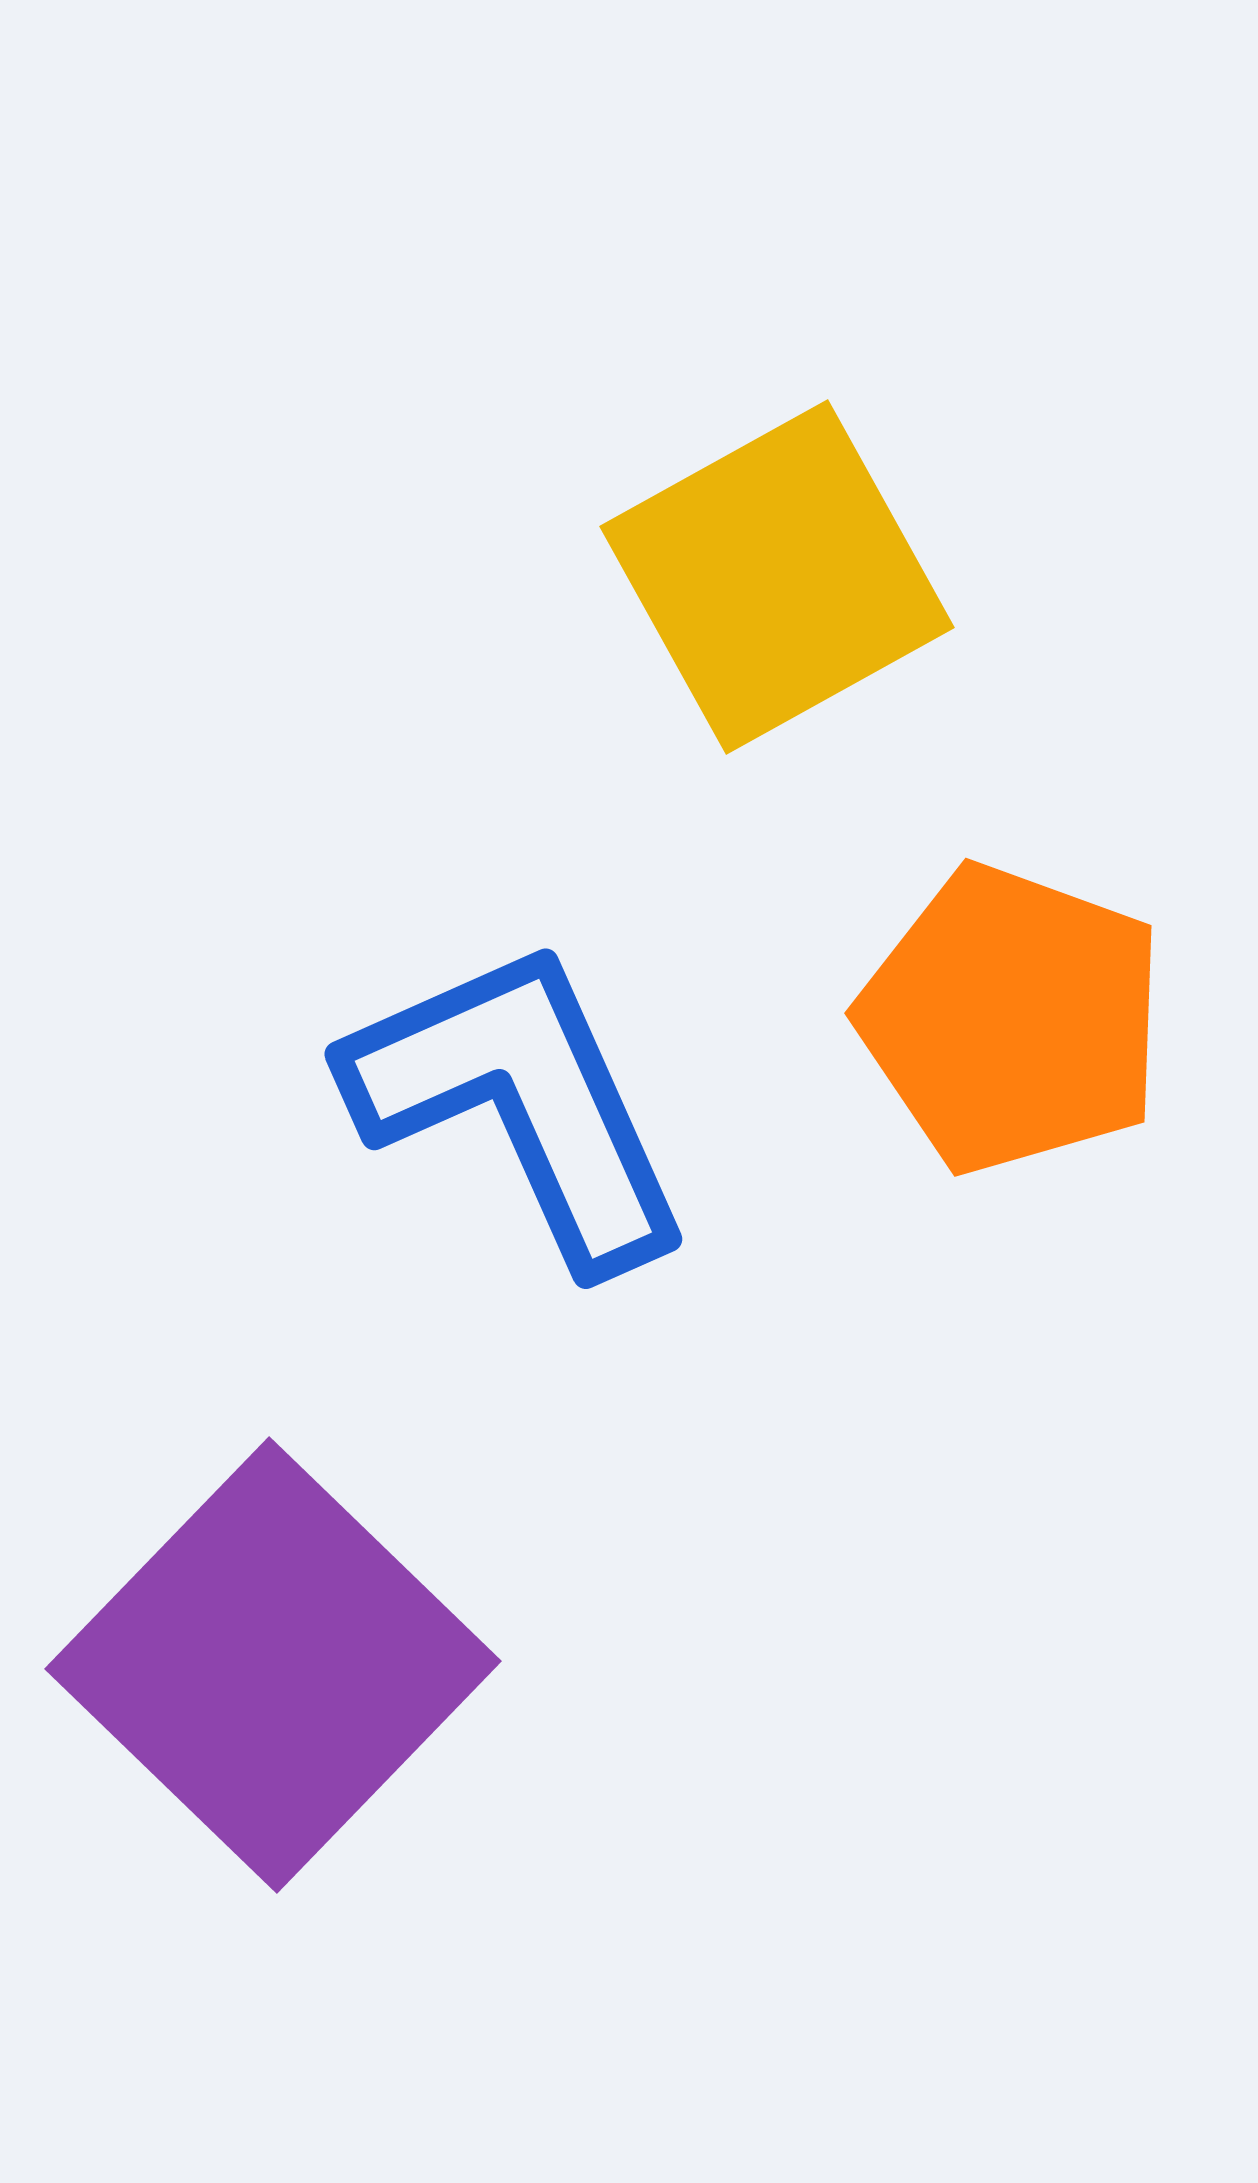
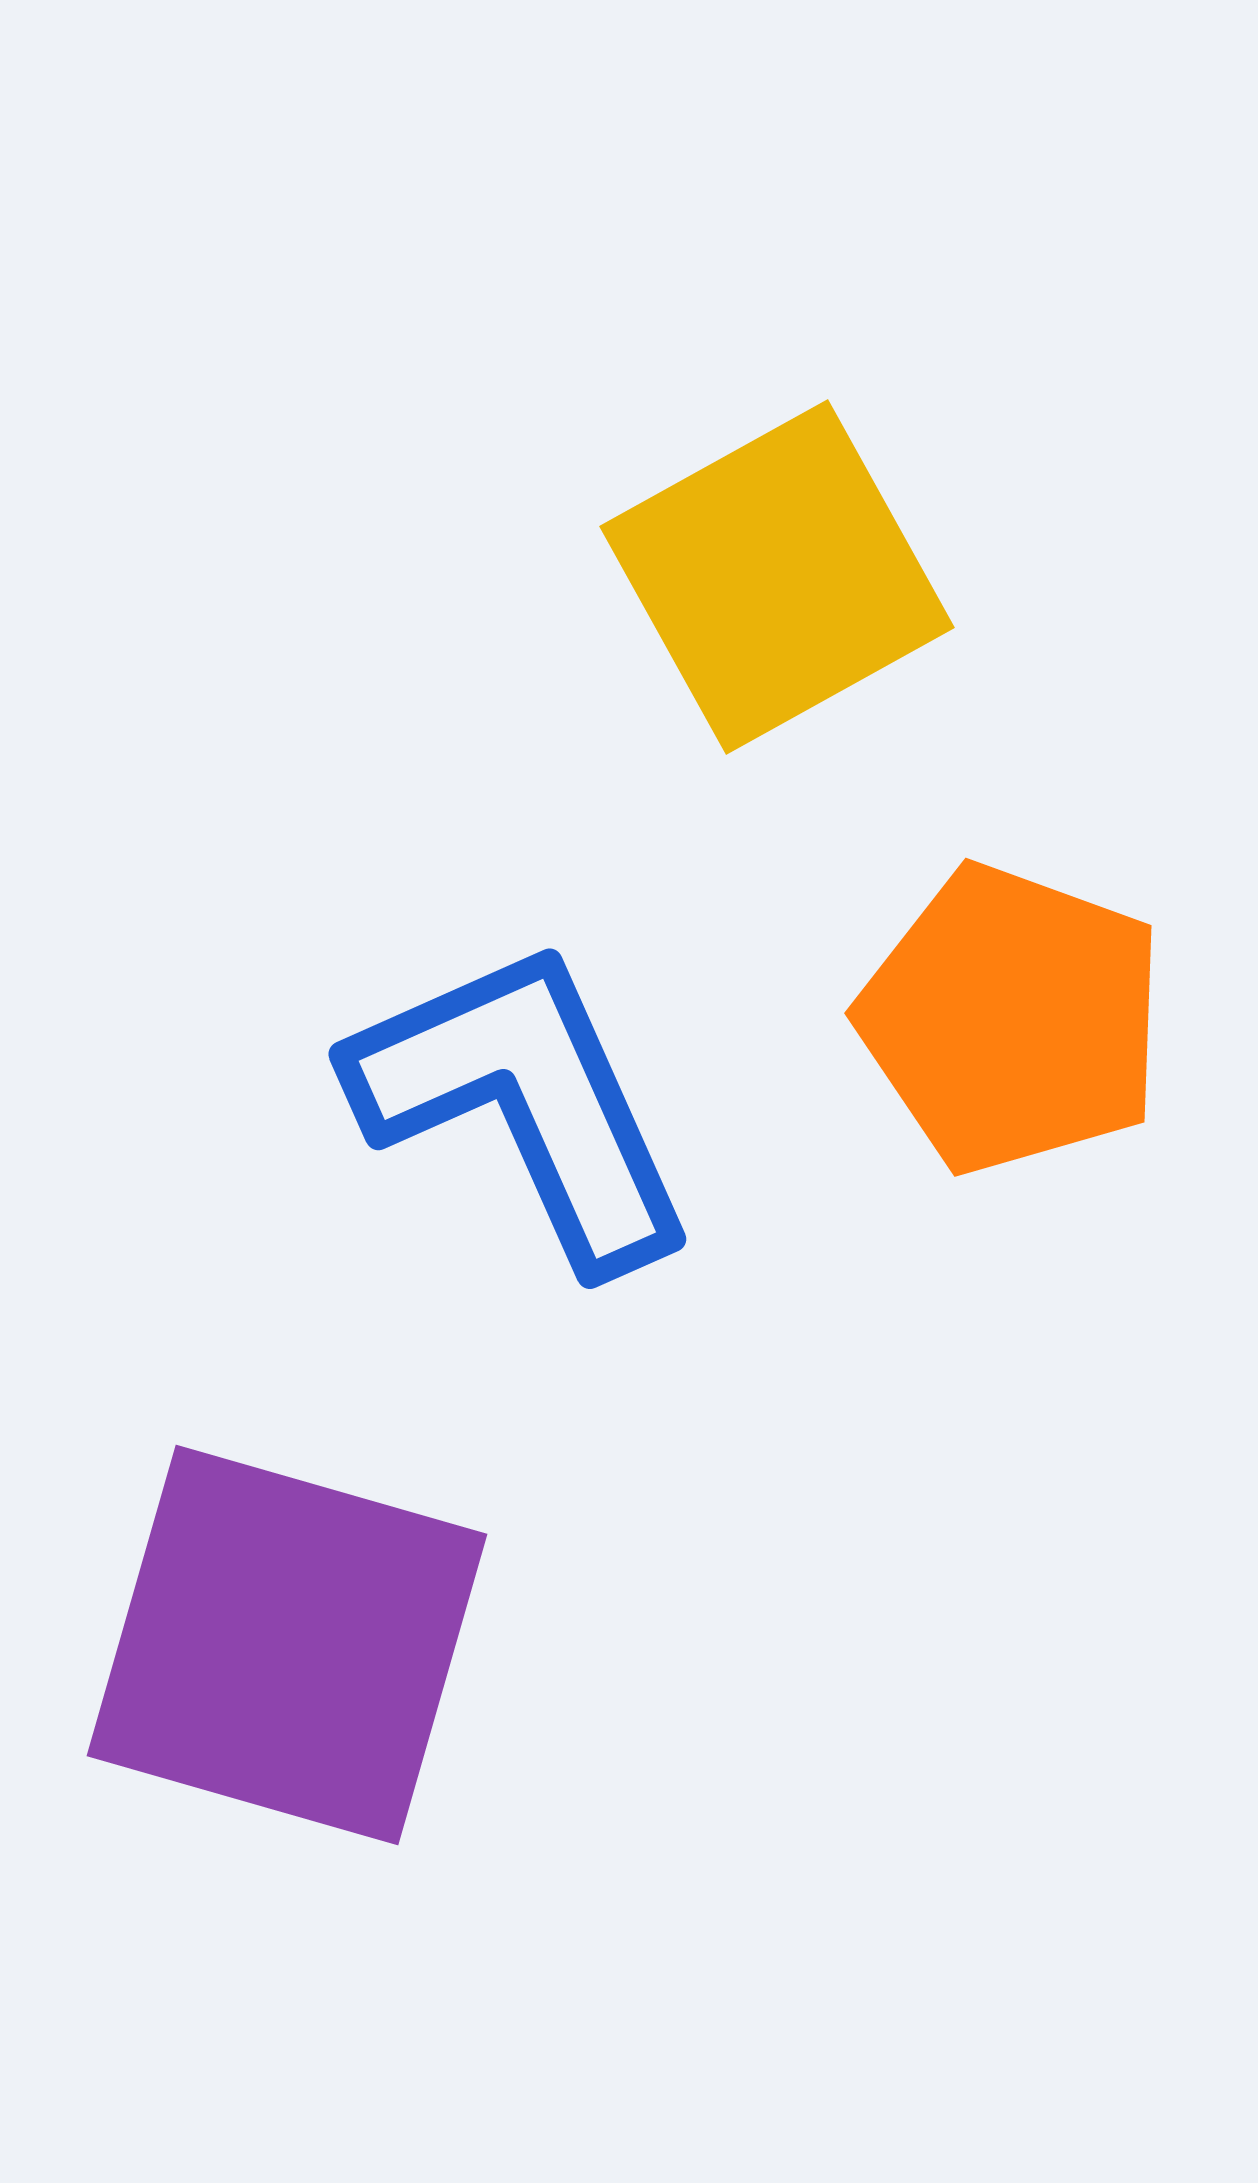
blue L-shape: moved 4 px right
purple square: moved 14 px right, 20 px up; rotated 28 degrees counterclockwise
